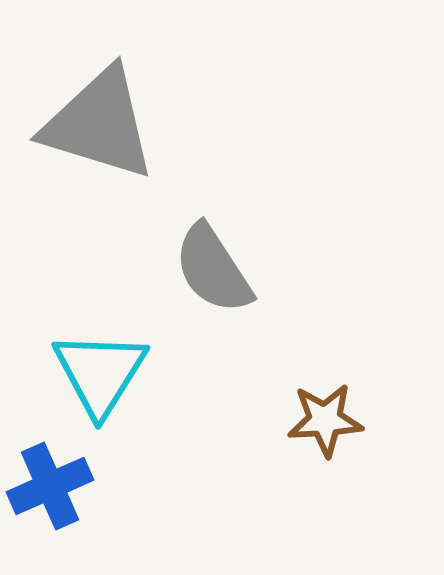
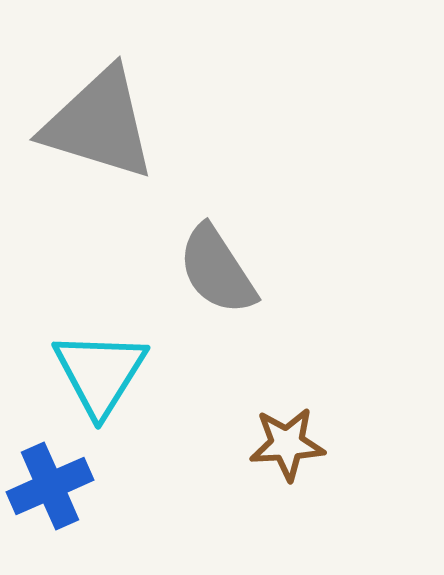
gray semicircle: moved 4 px right, 1 px down
brown star: moved 38 px left, 24 px down
